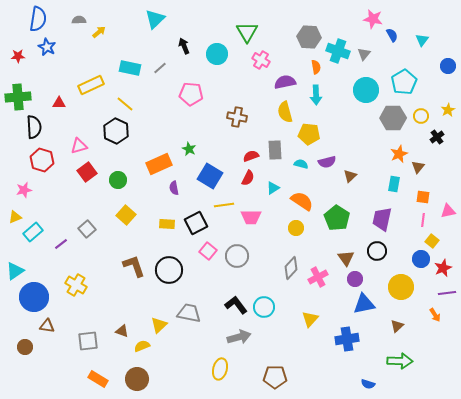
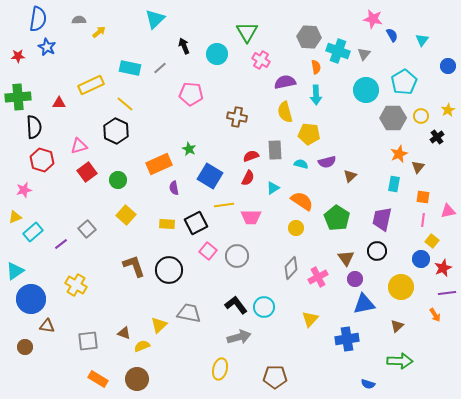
blue circle at (34, 297): moved 3 px left, 2 px down
brown triangle at (122, 331): moved 2 px right, 2 px down
